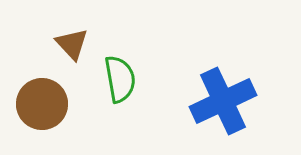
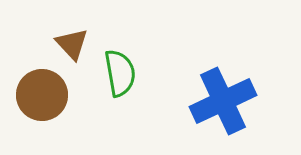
green semicircle: moved 6 px up
brown circle: moved 9 px up
